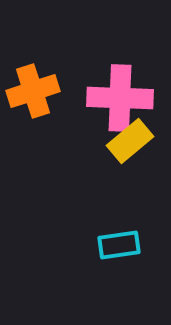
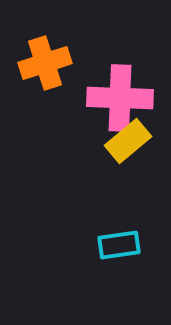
orange cross: moved 12 px right, 28 px up
yellow rectangle: moved 2 px left
